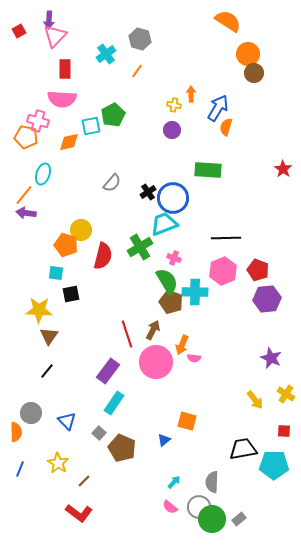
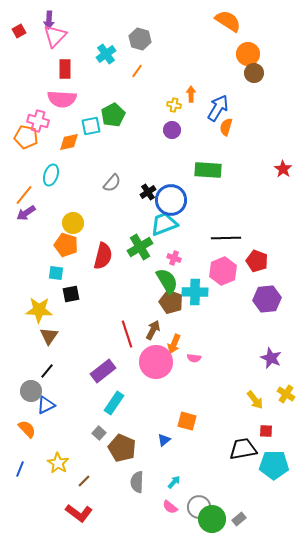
cyan ellipse at (43, 174): moved 8 px right, 1 px down
blue circle at (173, 198): moved 2 px left, 2 px down
purple arrow at (26, 213): rotated 42 degrees counterclockwise
yellow circle at (81, 230): moved 8 px left, 7 px up
red pentagon at (258, 270): moved 1 px left, 9 px up
orange arrow at (182, 345): moved 8 px left, 1 px up
purple rectangle at (108, 371): moved 5 px left; rotated 15 degrees clockwise
gray circle at (31, 413): moved 22 px up
blue triangle at (67, 421): moved 21 px left, 16 px up; rotated 48 degrees clockwise
red square at (284, 431): moved 18 px left
orange semicircle at (16, 432): moved 11 px right, 3 px up; rotated 42 degrees counterclockwise
gray semicircle at (212, 482): moved 75 px left
